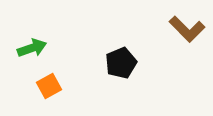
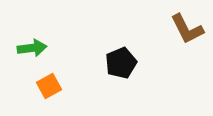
brown L-shape: rotated 18 degrees clockwise
green arrow: rotated 12 degrees clockwise
